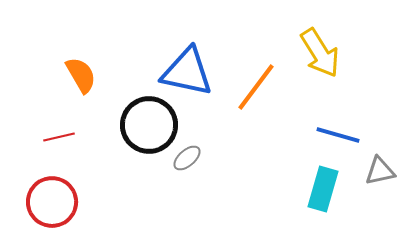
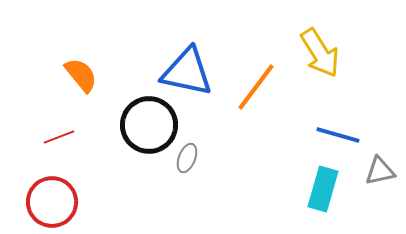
orange semicircle: rotated 9 degrees counterclockwise
red line: rotated 8 degrees counterclockwise
gray ellipse: rotated 28 degrees counterclockwise
